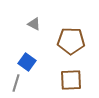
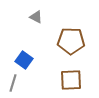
gray triangle: moved 2 px right, 7 px up
blue square: moved 3 px left, 2 px up
gray line: moved 3 px left
